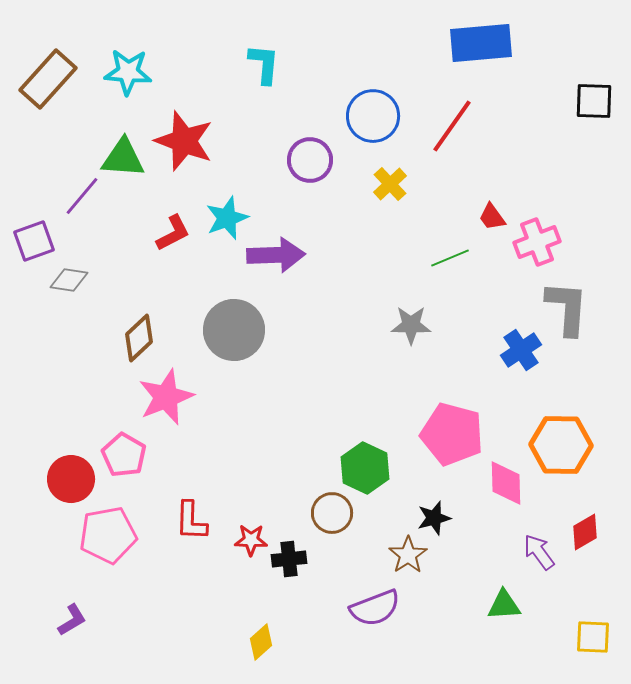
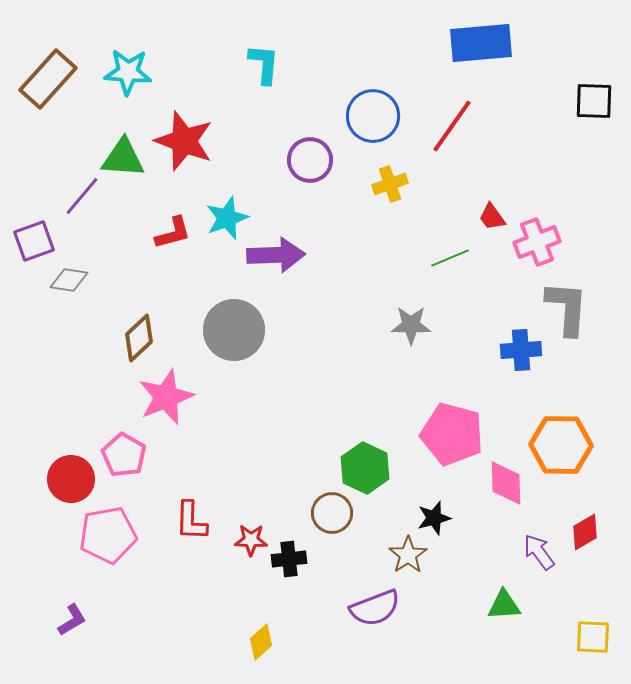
yellow cross at (390, 184): rotated 24 degrees clockwise
red L-shape at (173, 233): rotated 12 degrees clockwise
blue cross at (521, 350): rotated 30 degrees clockwise
